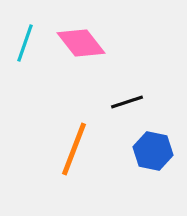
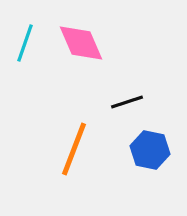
pink diamond: rotated 15 degrees clockwise
blue hexagon: moved 3 px left, 1 px up
